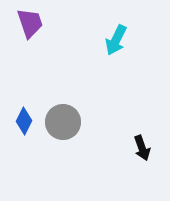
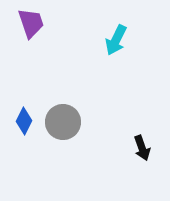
purple trapezoid: moved 1 px right
